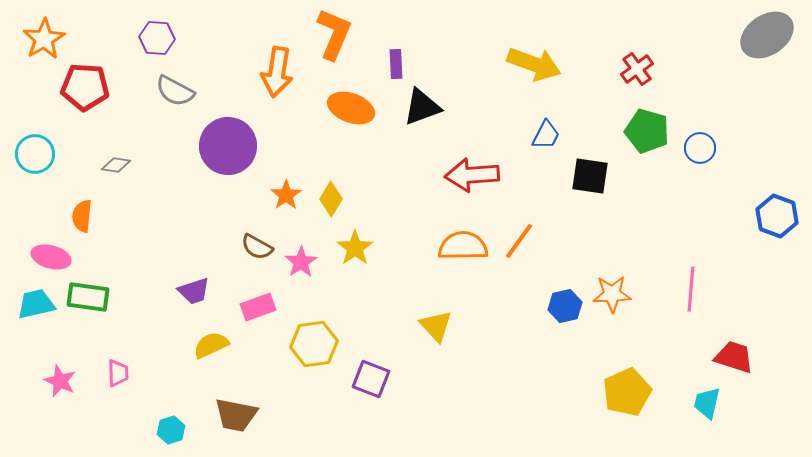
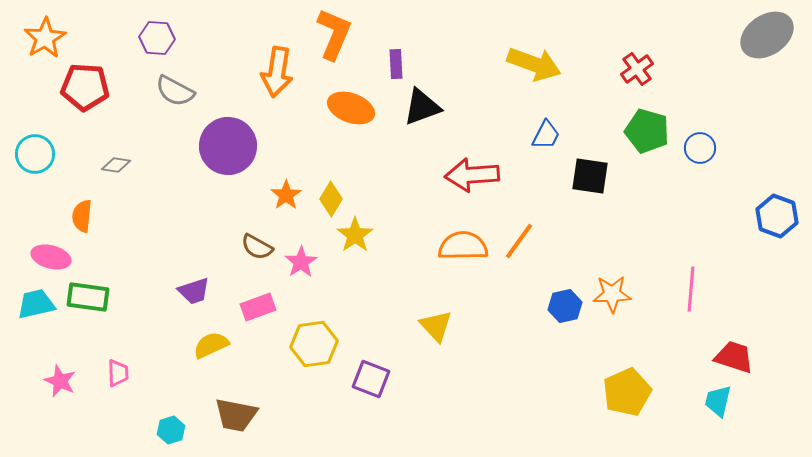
orange star at (44, 39): moved 1 px right, 1 px up
yellow star at (355, 248): moved 13 px up
cyan trapezoid at (707, 403): moved 11 px right, 2 px up
